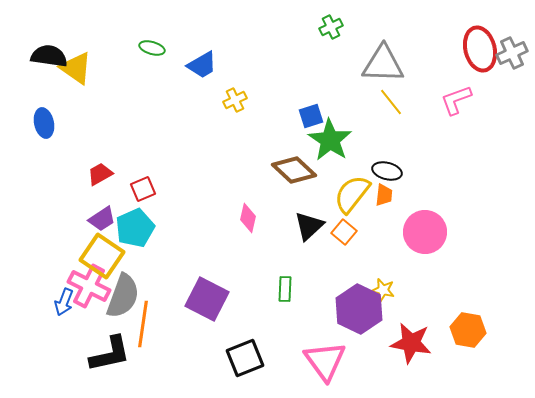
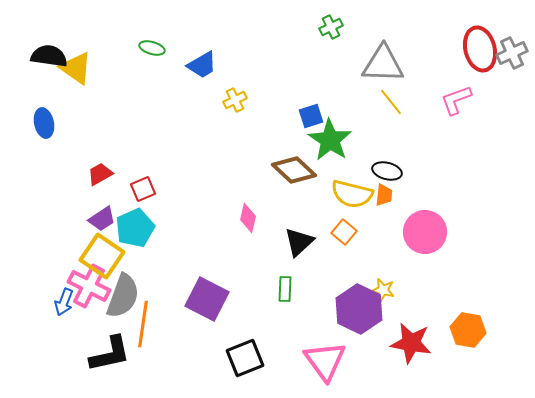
yellow semicircle: rotated 114 degrees counterclockwise
black triangle: moved 10 px left, 16 px down
